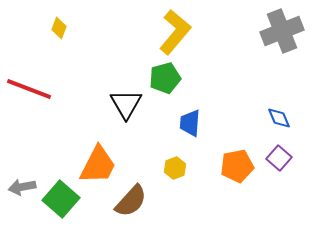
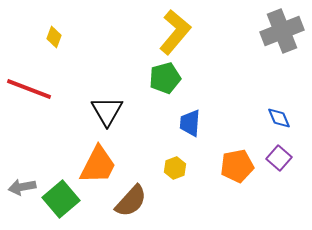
yellow diamond: moved 5 px left, 9 px down
black triangle: moved 19 px left, 7 px down
green square: rotated 9 degrees clockwise
